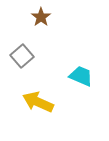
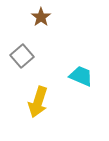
yellow arrow: rotated 96 degrees counterclockwise
